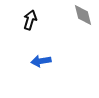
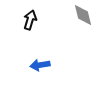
blue arrow: moved 1 px left, 4 px down
